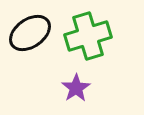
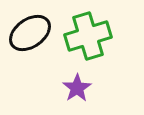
purple star: moved 1 px right
